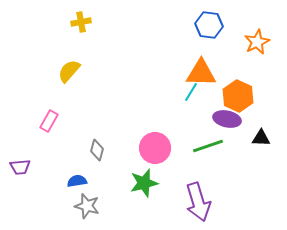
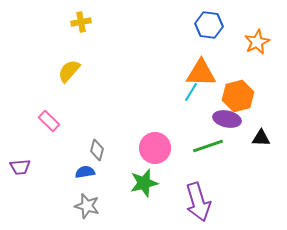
orange hexagon: rotated 20 degrees clockwise
pink rectangle: rotated 75 degrees counterclockwise
blue semicircle: moved 8 px right, 9 px up
